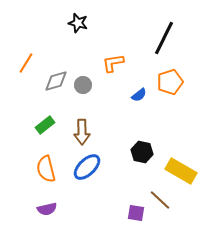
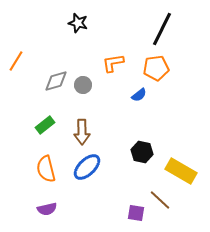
black line: moved 2 px left, 9 px up
orange line: moved 10 px left, 2 px up
orange pentagon: moved 14 px left, 14 px up; rotated 10 degrees clockwise
